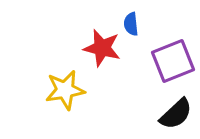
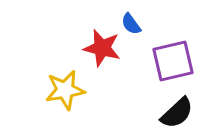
blue semicircle: rotated 30 degrees counterclockwise
purple square: rotated 9 degrees clockwise
black semicircle: moved 1 px right, 1 px up
